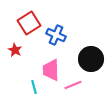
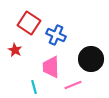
red square: rotated 25 degrees counterclockwise
pink trapezoid: moved 3 px up
